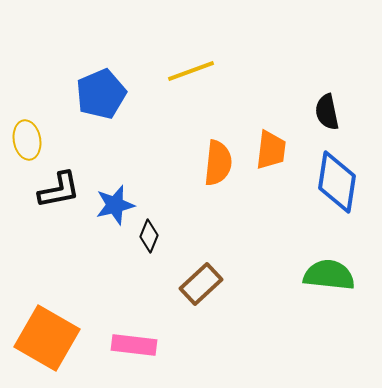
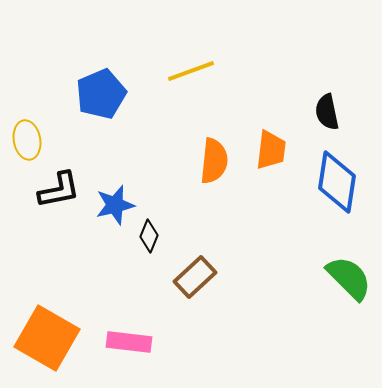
orange semicircle: moved 4 px left, 2 px up
green semicircle: moved 20 px right, 3 px down; rotated 39 degrees clockwise
brown rectangle: moved 6 px left, 7 px up
pink rectangle: moved 5 px left, 3 px up
